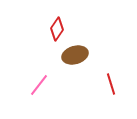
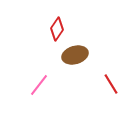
red line: rotated 15 degrees counterclockwise
